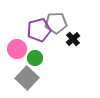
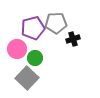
purple pentagon: moved 6 px left, 2 px up
black cross: rotated 24 degrees clockwise
